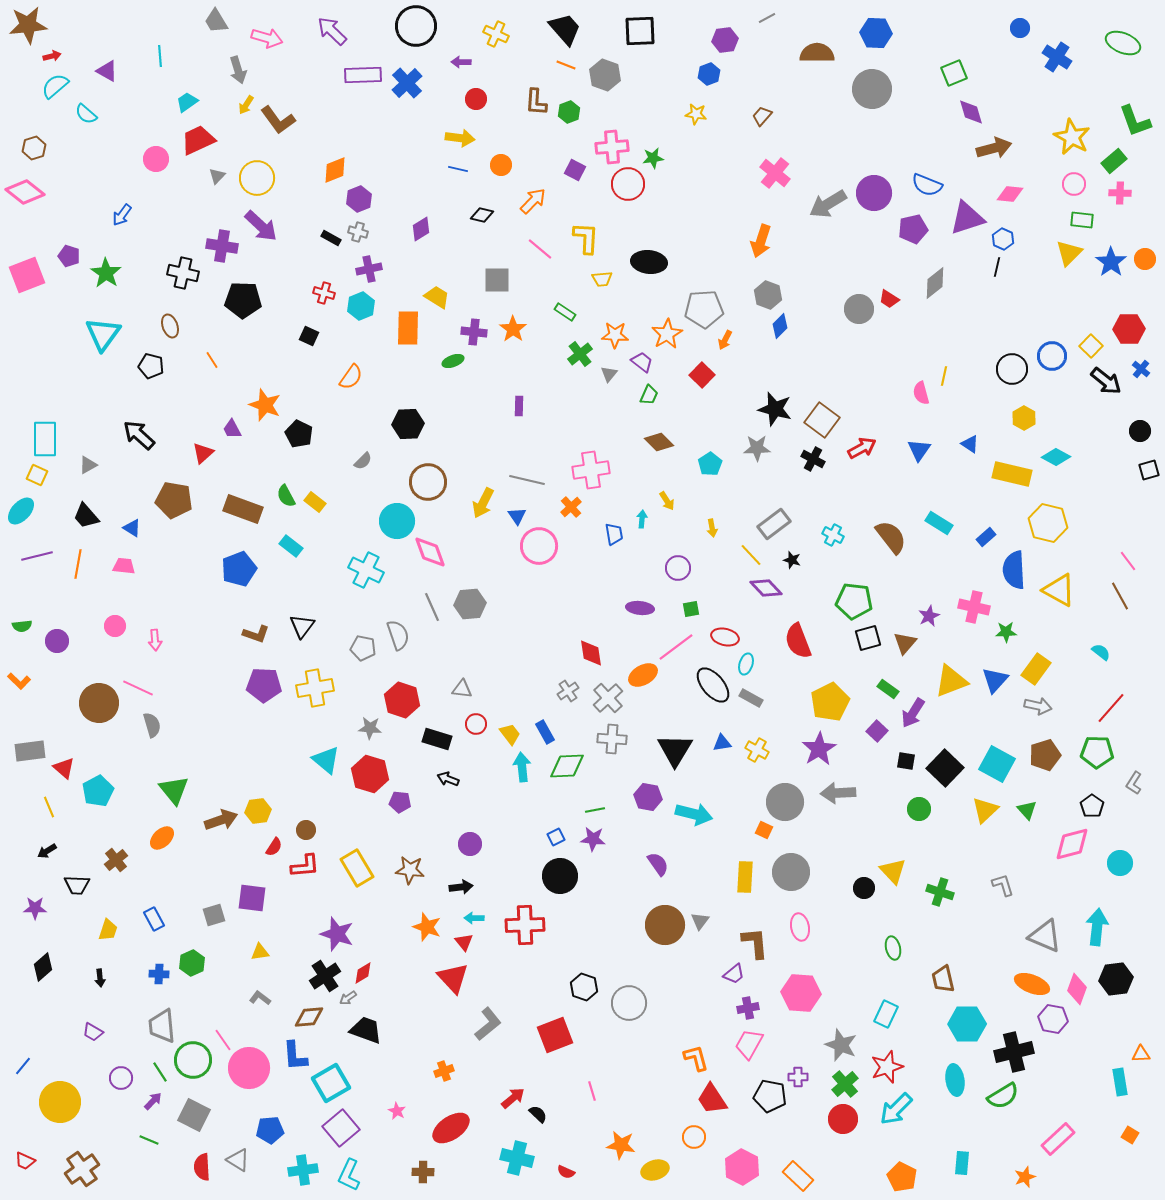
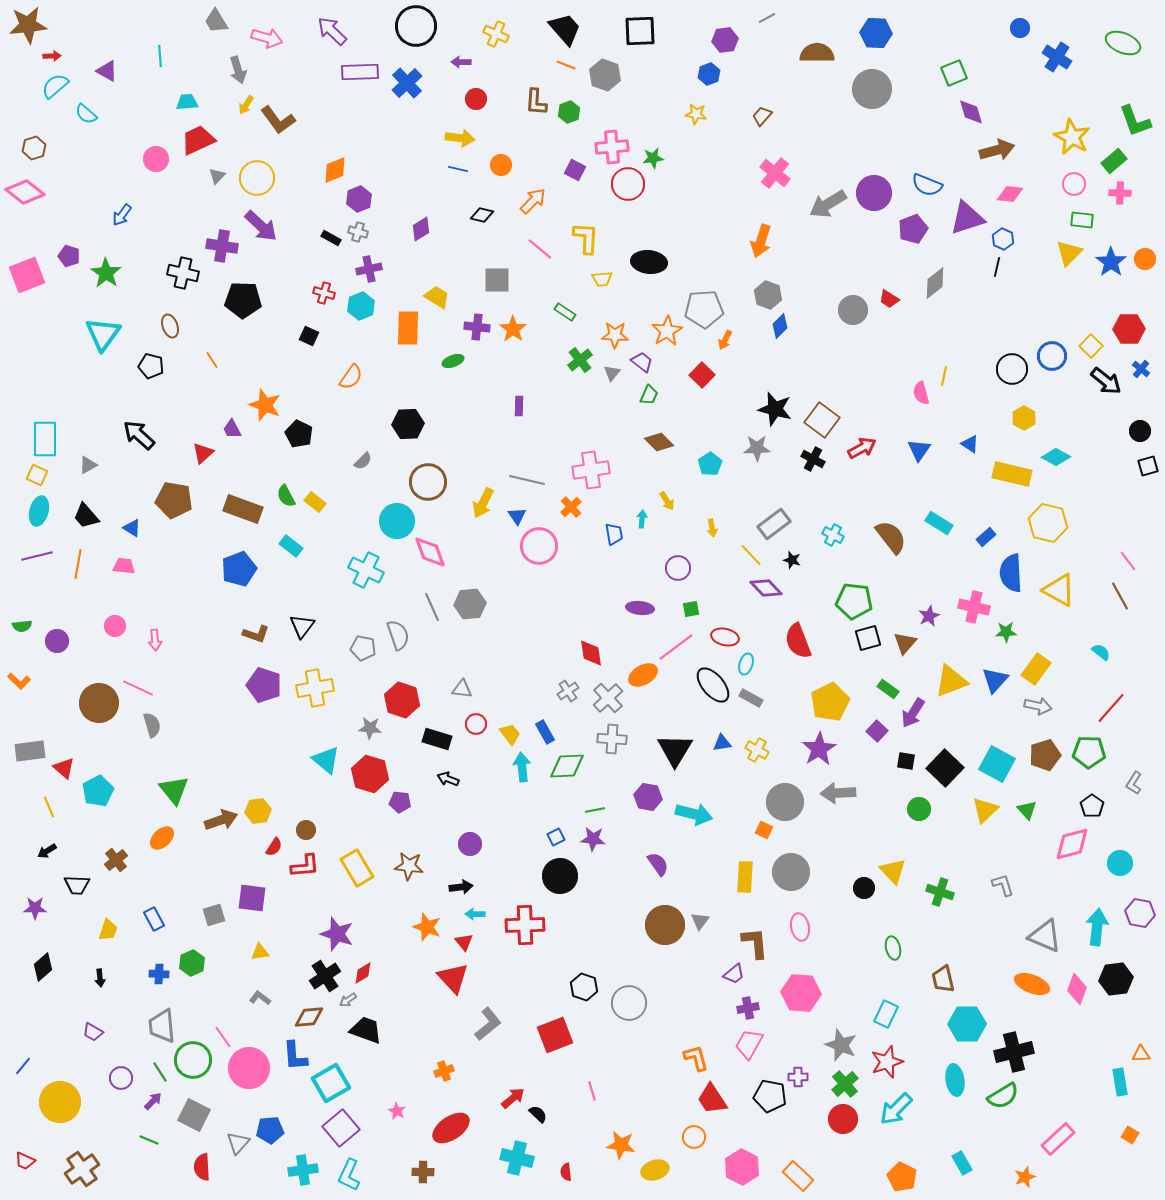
red arrow at (52, 56): rotated 12 degrees clockwise
purple rectangle at (363, 75): moved 3 px left, 3 px up
cyan trapezoid at (187, 102): rotated 30 degrees clockwise
brown arrow at (994, 148): moved 3 px right, 2 px down
purple pentagon at (913, 229): rotated 8 degrees counterclockwise
gray circle at (859, 309): moved 6 px left, 1 px down
purple cross at (474, 332): moved 3 px right, 5 px up
orange star at (667, 334): moved 3 px up
green cross at (580, 354): moved 6 px down
gray triangle at (609, 374): moved 3 px right, 1 px up
black square at (1149, 470): moved 1 px left, 4 px up
cyan ellipse at (21, 511): moved 18 px right; rotated 28 degrees counterclockwise
blue semicircle at (1014, 570): moved 3 px left, 3 px down
purple pentagon at (264, 685): rotated 16 degrees clockwise
green pentagon at (1097, 752): moved 8 px left
brown star at (410, 870): moved 1 px left, 4 px up
cyan arrow at (474, 918): moved 1 px right, 4 px up
gray arrow at (348, 998): moved 2 px down
purple hexagon at (1053, 1019): moved 87 px right, 106 px up
pink line at (223, 1040): moved 3 px up
red star at (887, 1067): moved 5 px up
gray triangle at (238, 1160): moved 17 px up; rotated 40 degrees clockwise
cyan rectangle at (962, 1163): rotated 35 degrees counterclockwise
red semicircle at (566, 1172): rotated 60 degrees clockwise
